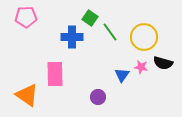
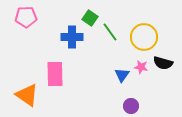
purple circle: moved 33 px right, 9 px down
